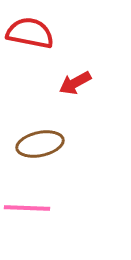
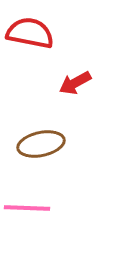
brown ellipse: moved 1 px right
